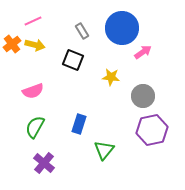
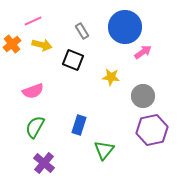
blue circle: moved 3 px right, 1 px up
yellow arrow: moved 7 px right
blue rectangle: moved 1 px down
